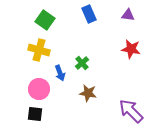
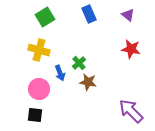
purple triangle: rotated 32 degrees clockwise
green square: moved 3 px up; rotated 24 degrees clockwise
green cross: moved 3 px left
brown star: moved 11 px up
black square: moved 1 px down
